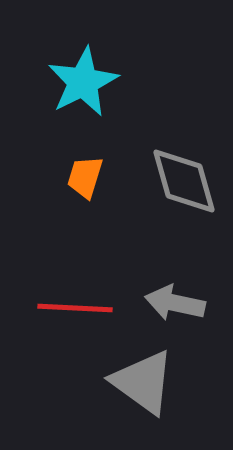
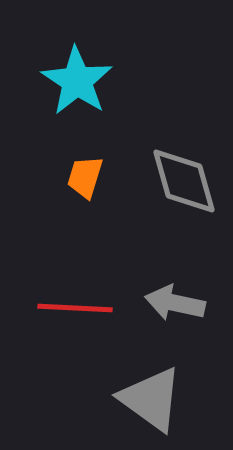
cyan star: moved 6 px left, 1 px up; rotated 12 degrees counterclockwise
gray triangle: moved 8 px right, 17 px down
